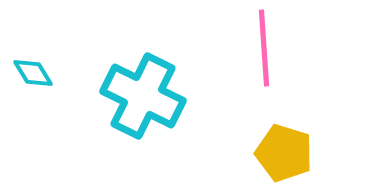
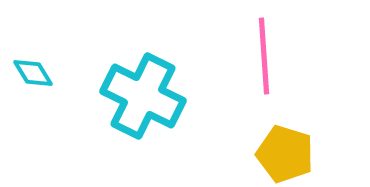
pink line: moved 8 px down
yellow pentagon: moved 1 px right, 1 px down
